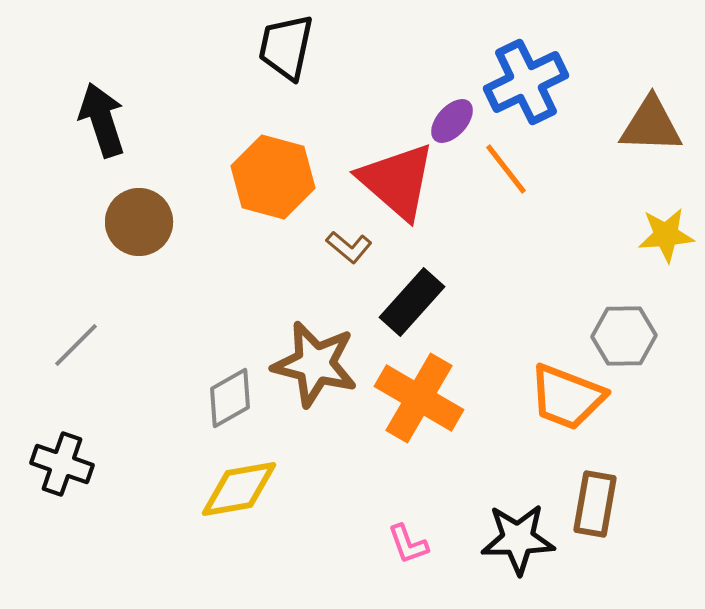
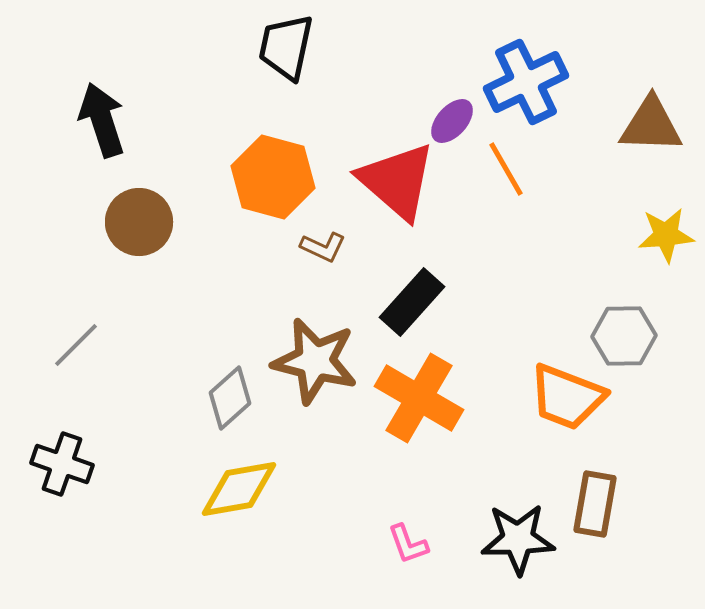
orange line: rotated 8 degrees clockwise
brown L-shape: moved 26 px left; rotated 15 degrees counterclockwise
brown star: moved 3 px up
gray diamond: rotated 12 degrees counterclockwise
